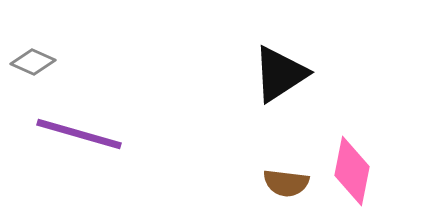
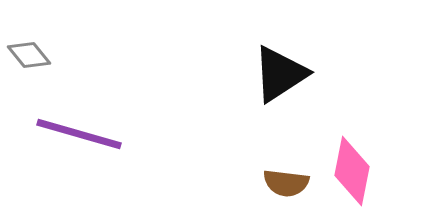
gray diamond: moved 4 px left, 7 px up; rotated 27 degrees clockwise
